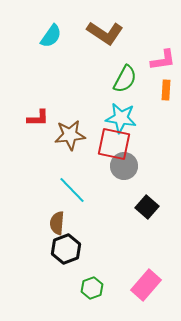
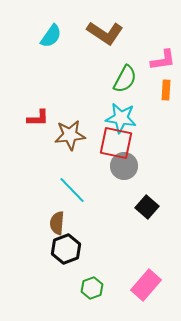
red square: moved 2 px right, 1 px up
